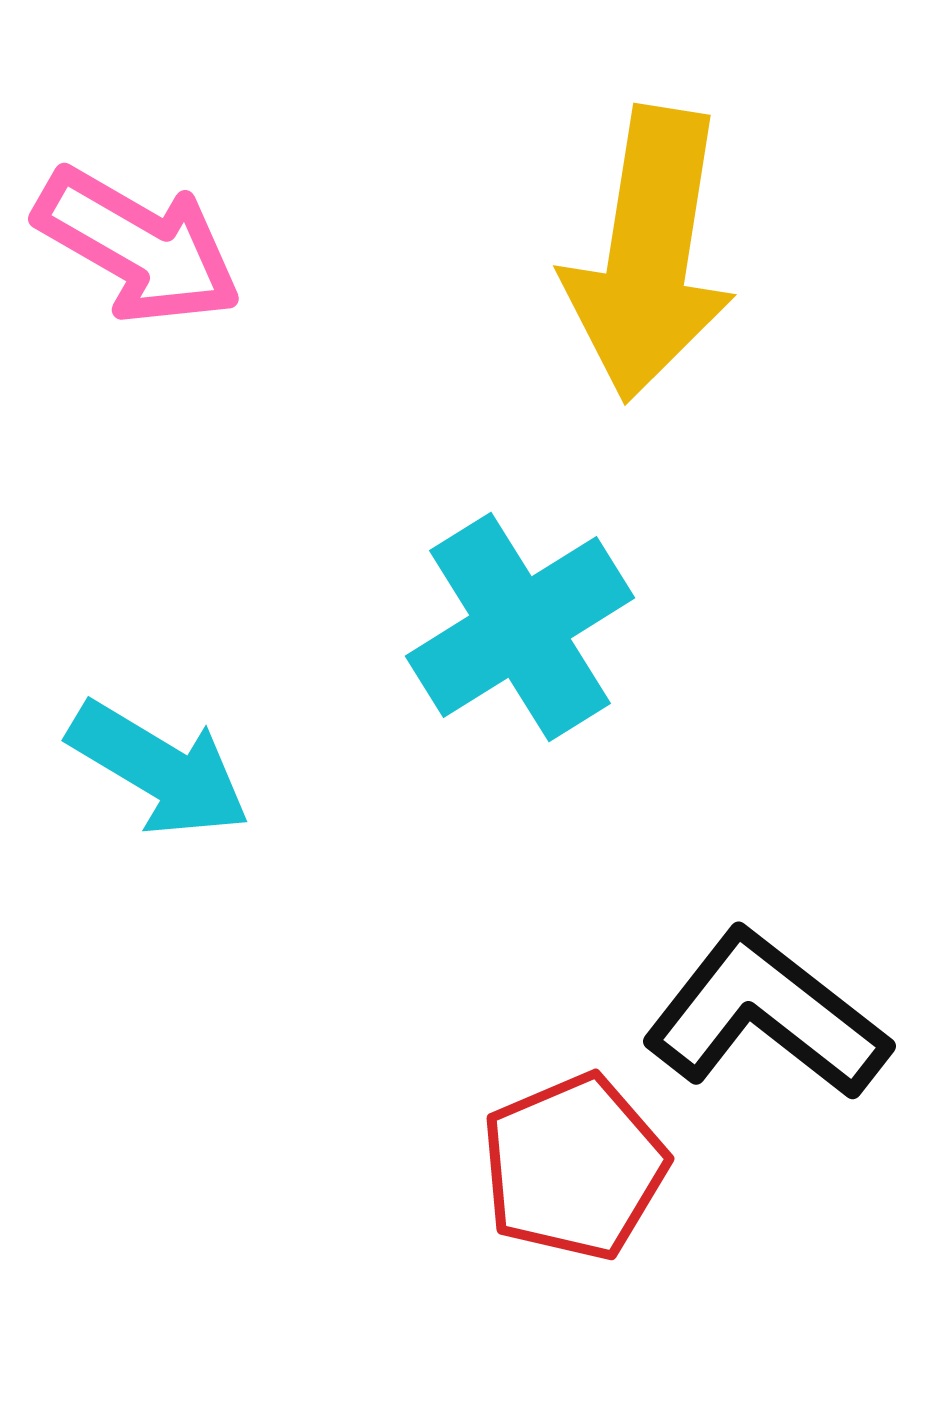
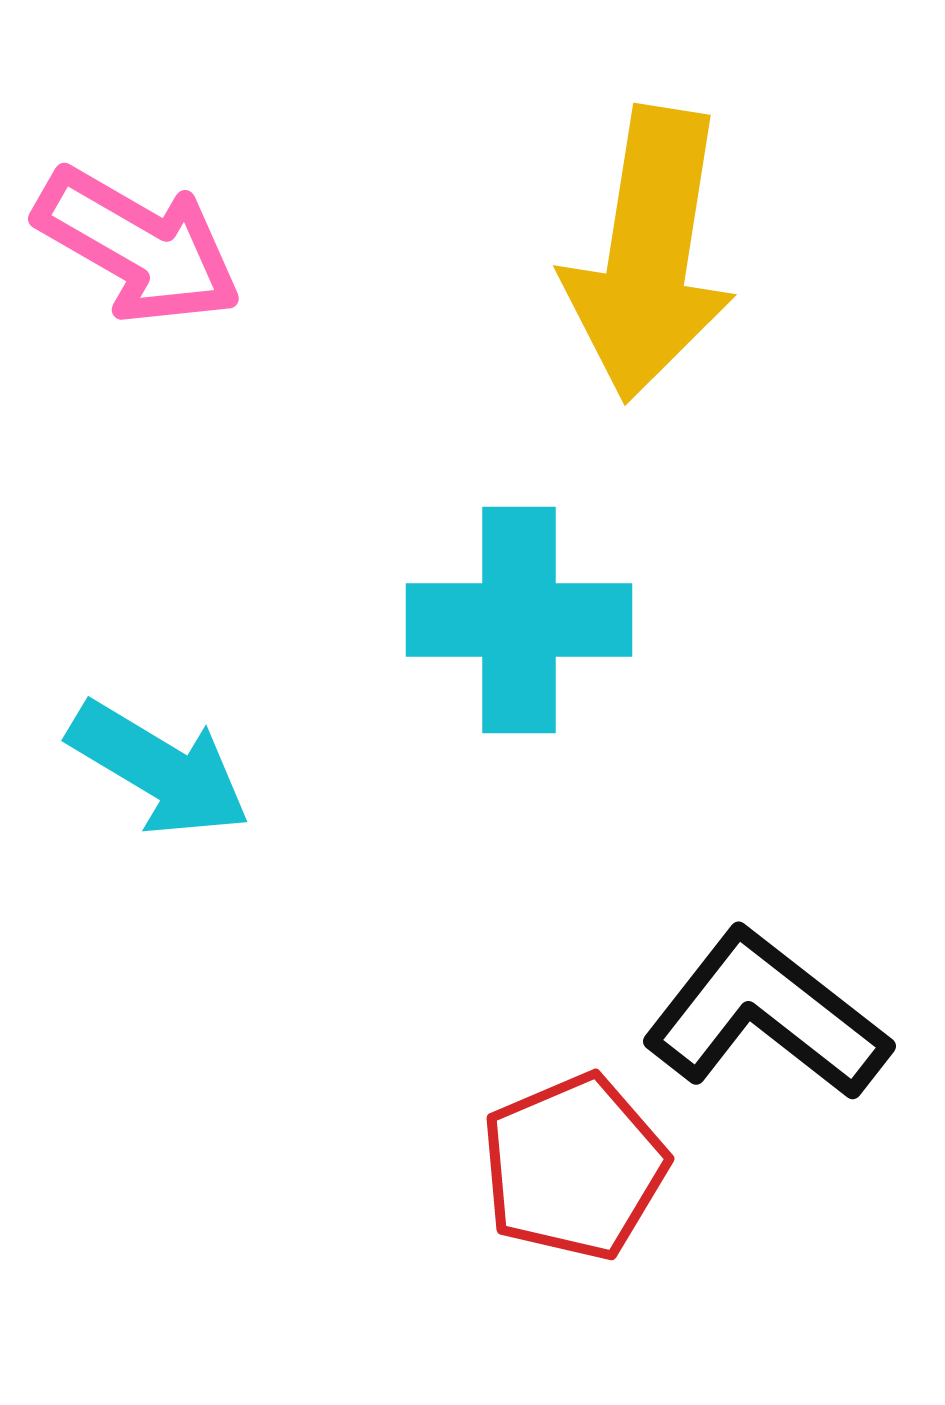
cyan cross: moved 1 px left, 7 px up; rotated 32 degrees clockwise
